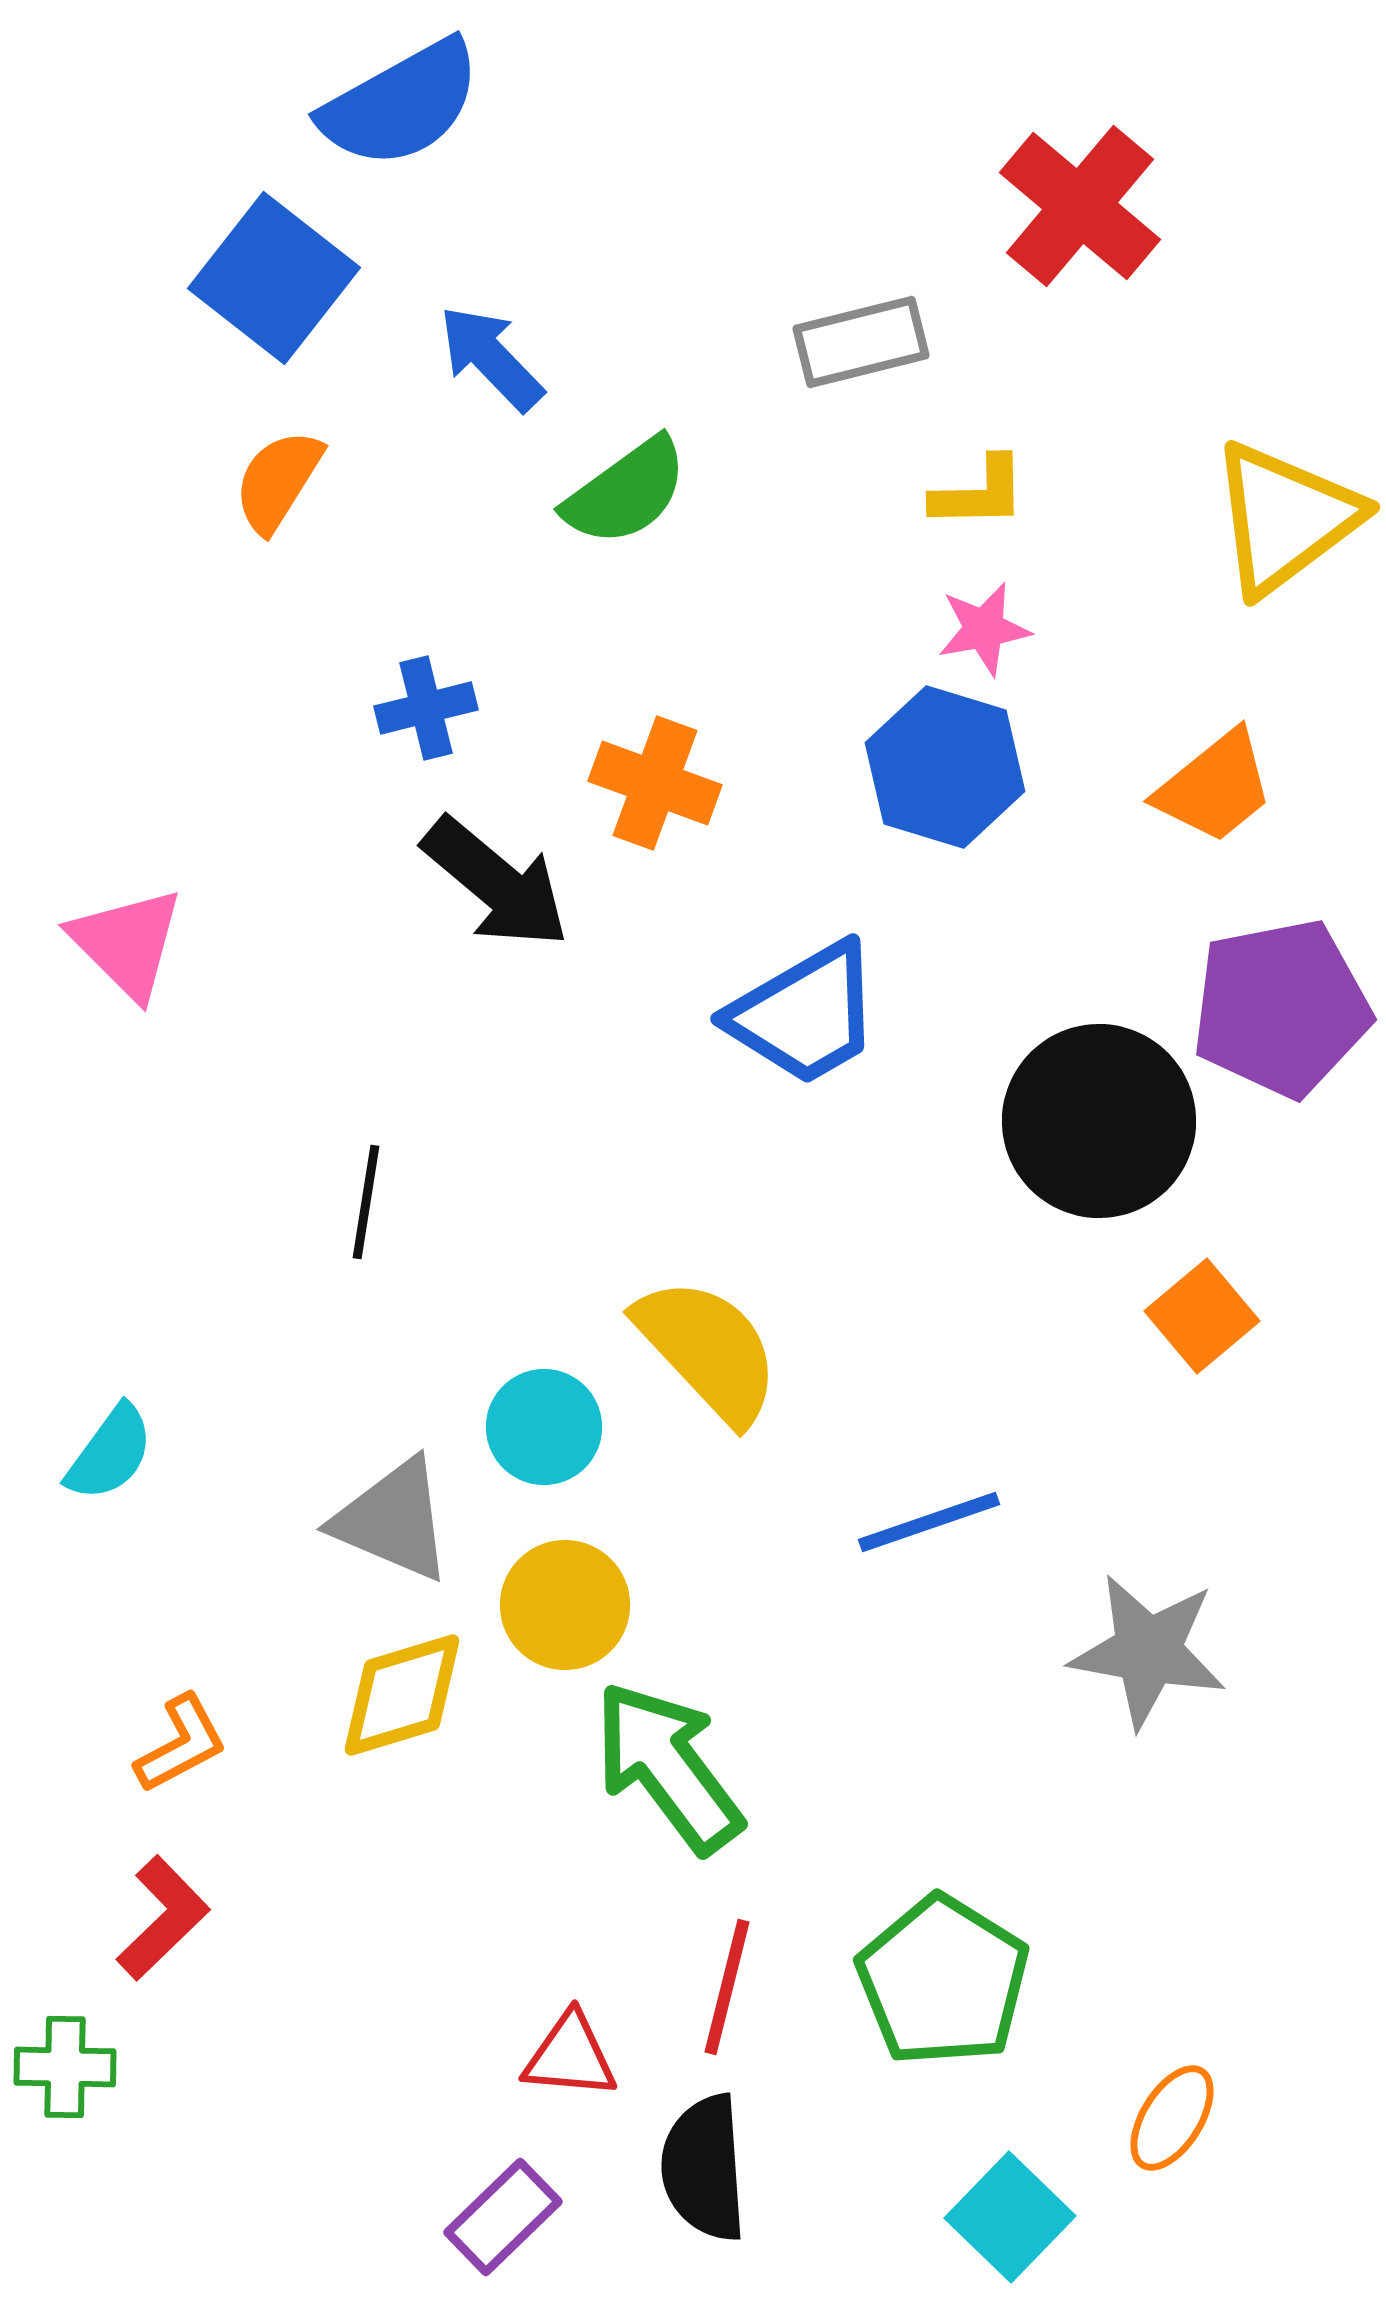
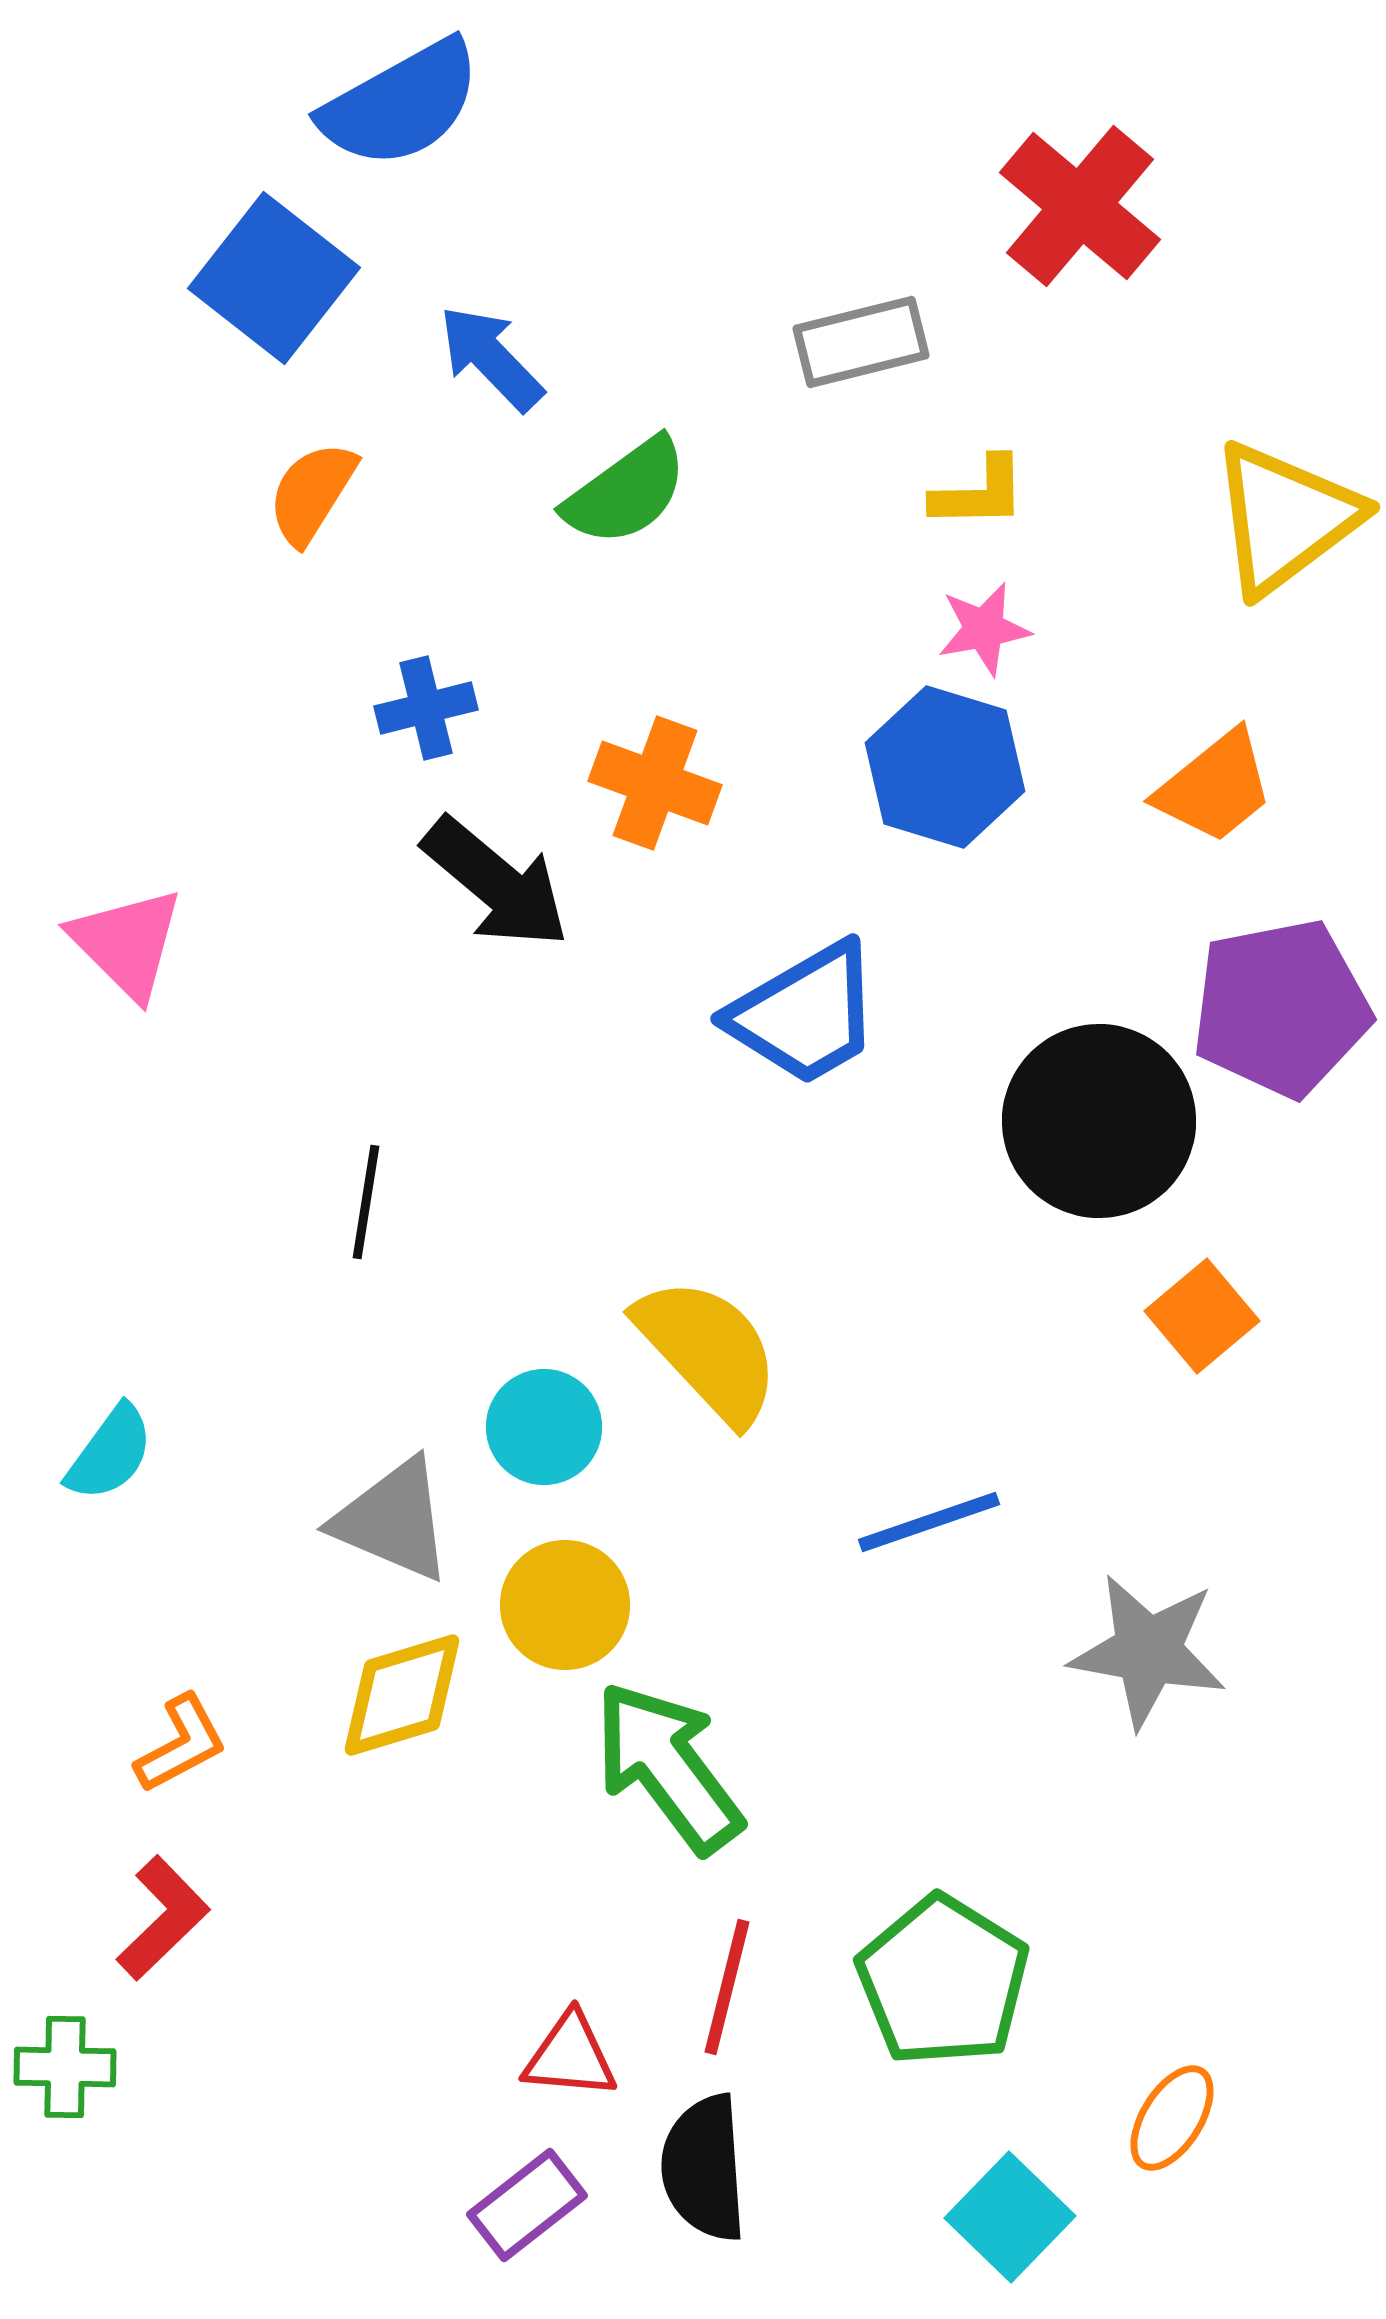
orange semicircle: moved 34 px right, 12 px down
purple rectangle: moved 24 px right, 12 px up; rotated 6 degrees clockwise
